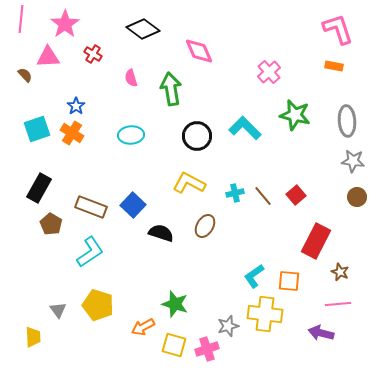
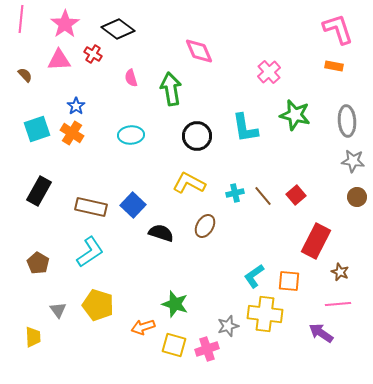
black diamond at (143, 29): moved 25 px left
pink triangle at (48, 57): moved 11 px right, 3 px down
cyan L-shape at (245, 128): rotated 144 degrees counterclockwise
black rectangle at (39, 188): moved 3 px down
brown rectangle at (91, 207): rotated 8 degrees counterclockwise
brown pentagon at (51, 224): moved 13 px left, 39 px down
orange arrow at (143, 327): rotated 10 degrees clockwise
purple arrow at (321, 333): rotated 20 degrees clockwise
